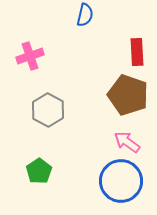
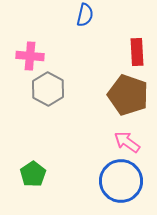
pink cross: rotated 24 degrees clockwise
gray hexagon: moved 21 px up
green pentagon: moved 6 px left, 3 px down
